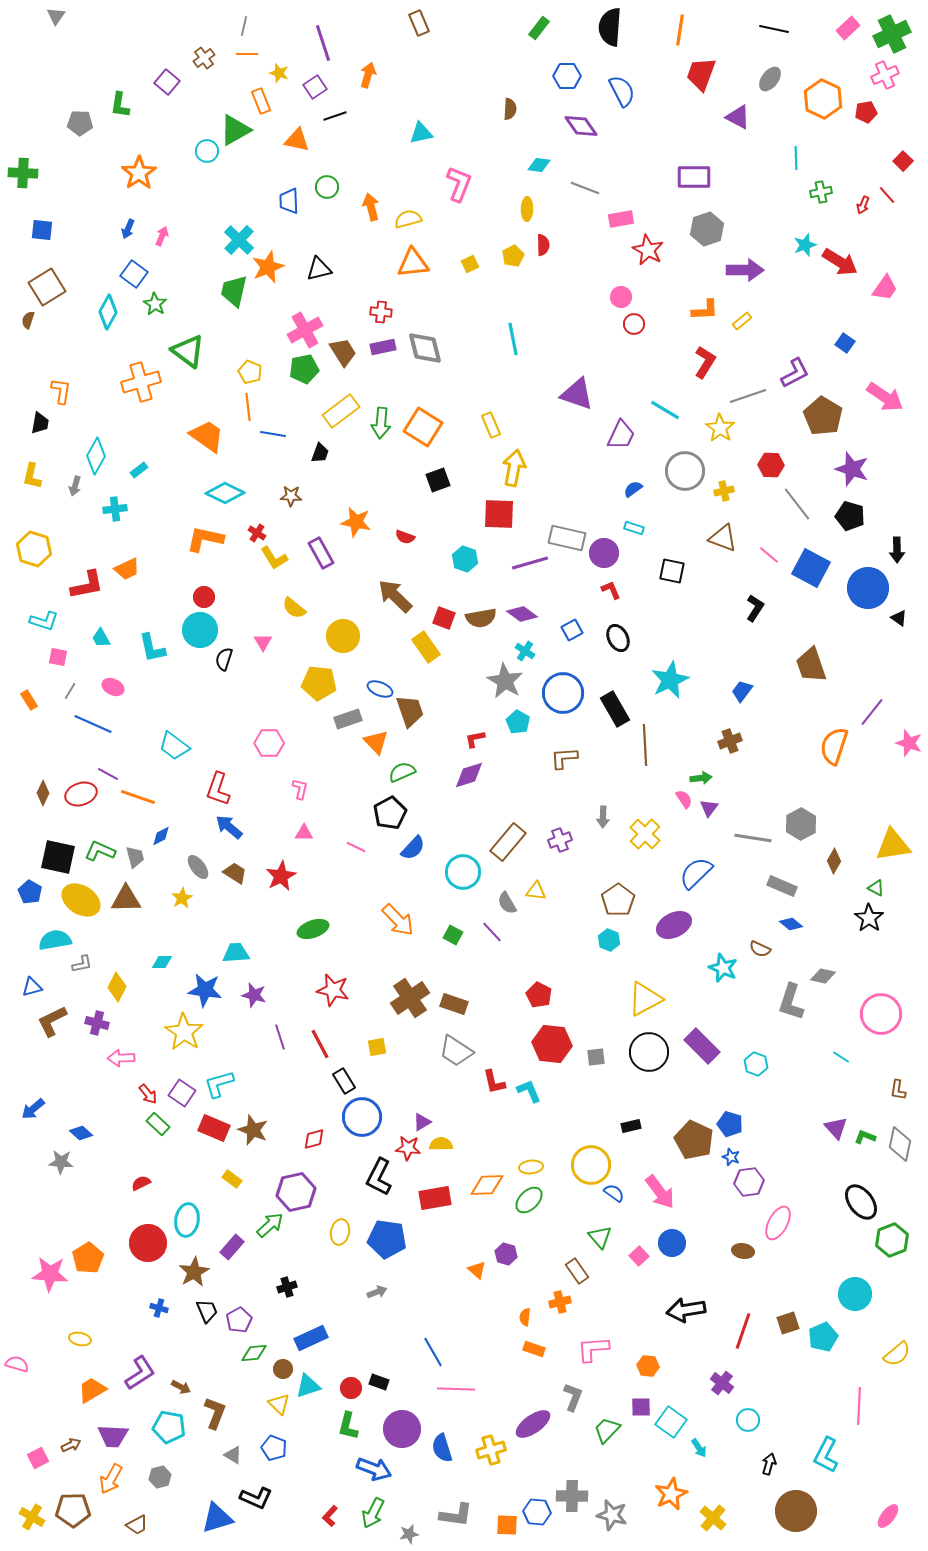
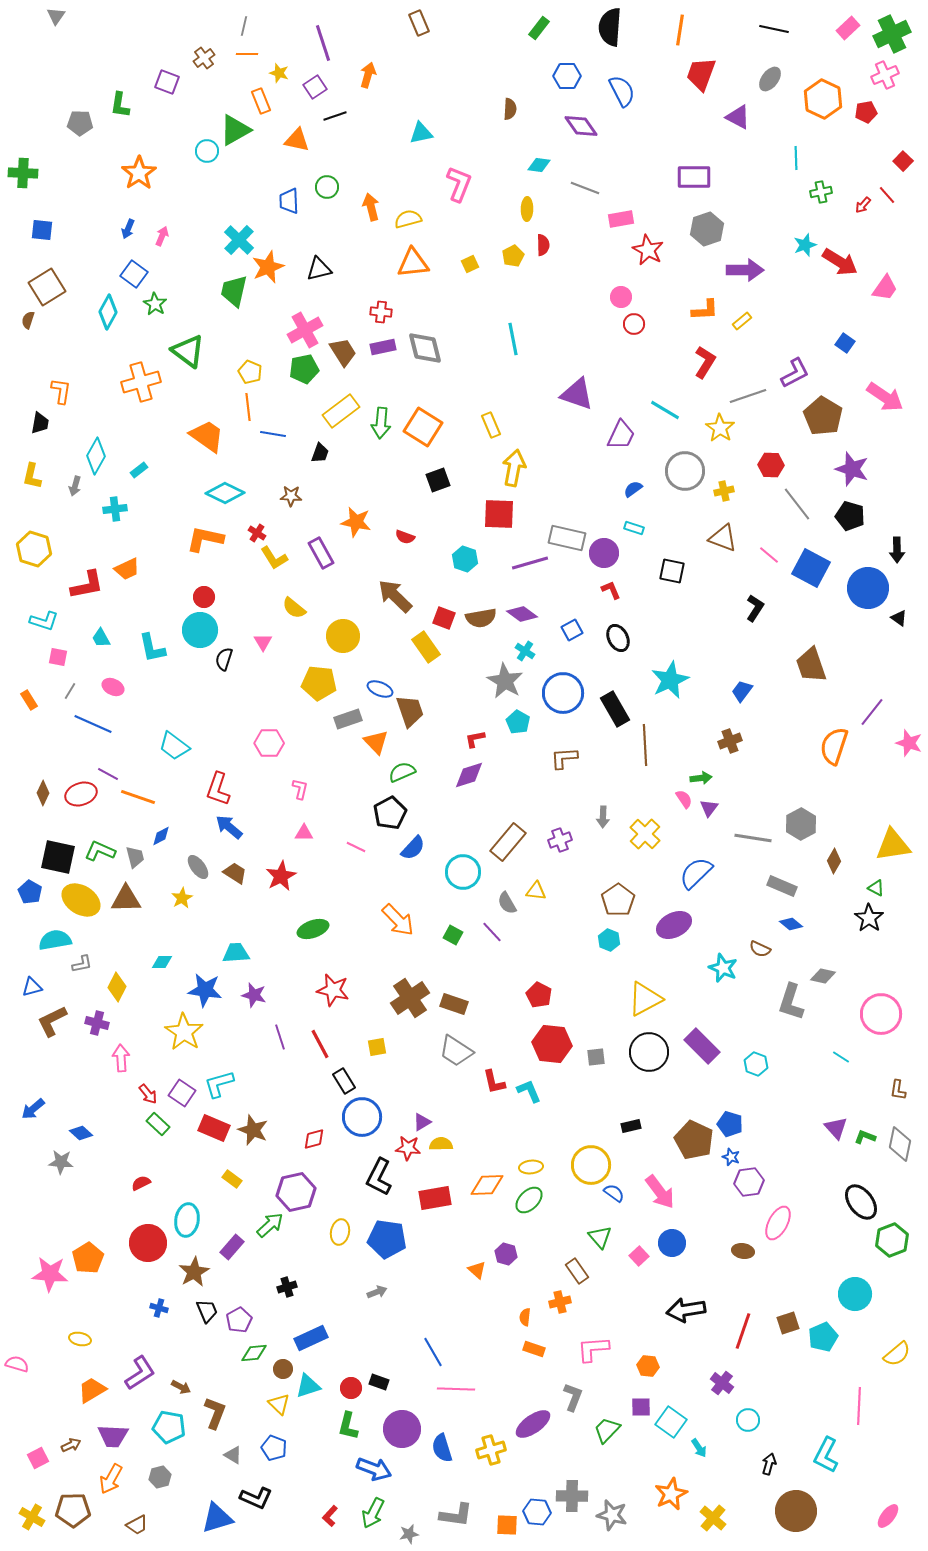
purple square at (167, 82): rotated 20 degrees counterclockwise
red arrow at (863, 205): rotated 18 degrees clockwise
pink arrow at (121, 1058): rotated 88 degrees clockwise
